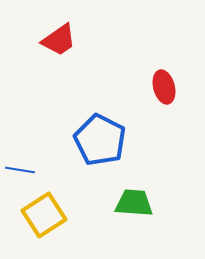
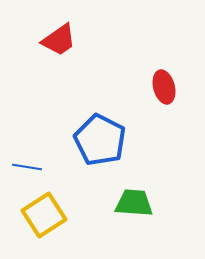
blue line: moved 7 px right, 3 px up
